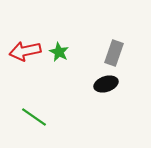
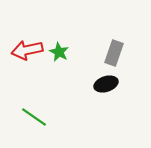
red arrow: moved 2 px right, 1 px up
